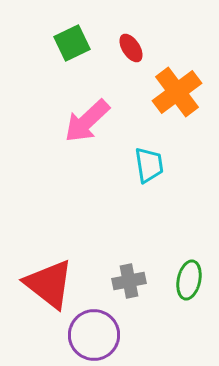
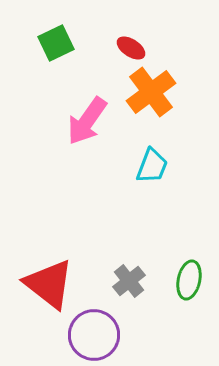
green square: moved 16 px left
red ellipse: rotated 24 degrees counterclockwise
orange cross: moved 26 px left
pink arrow: rotated 12 degrees counterclockwise
cyan trapezoid: moved 3 px right, 1 px down; rotated 30 degrees clockwise
gray cross: rotated 28 degrees counterclockwise
